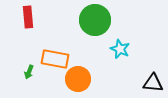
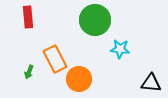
cyan star: rotated 18 degrees counterclockwise
orange rectangle: rotated 52 degrees clockwise
orange circle: moved 1 px right
black triangle: moved 2 px left
